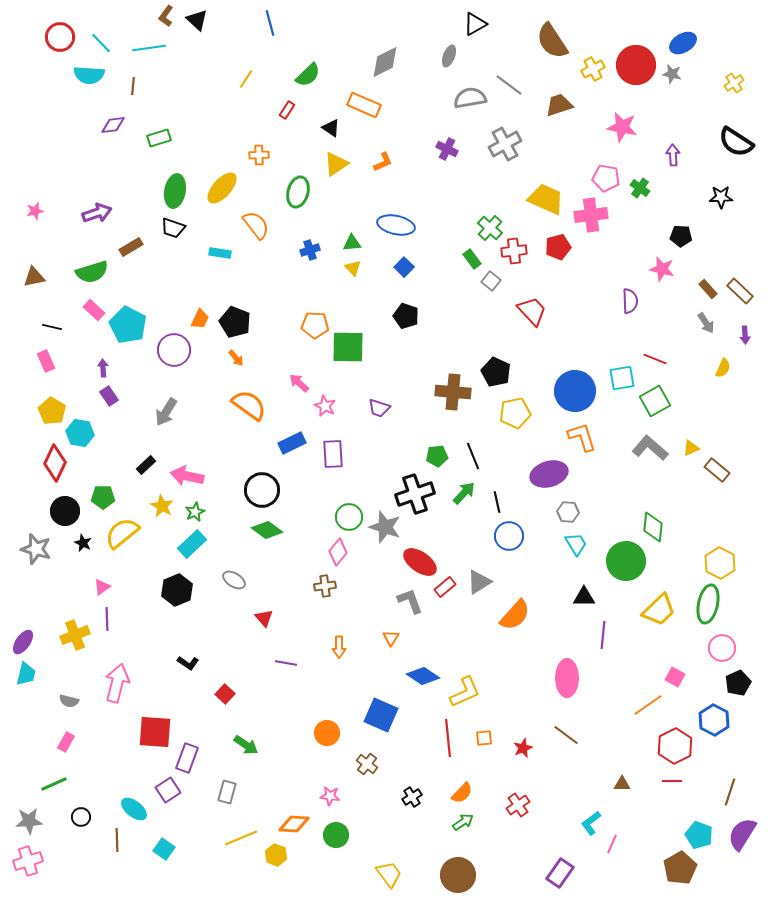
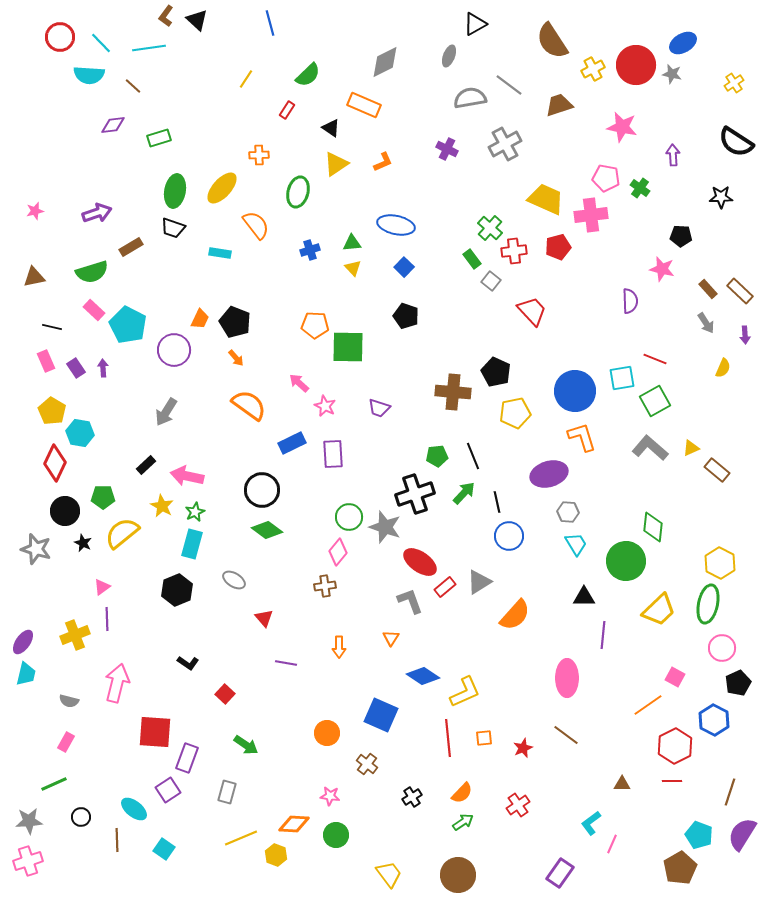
brown line at (133, 86): rotated 54 degrees counterclockwise
purple rectangle at (109, 396): moved 33 px left, 28 px up
cyan rectangle at (192, 544): rotated 32 degrees counterclockwise
